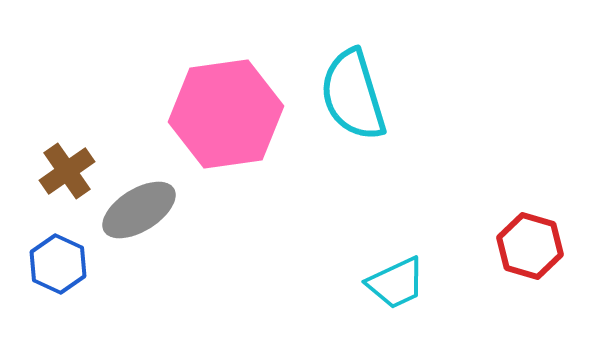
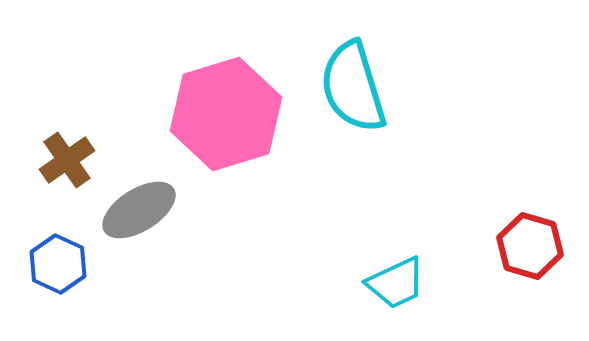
cyan semicircle: moved 8 px up
pink hexagon: rotated 9 degrees counterclockwise
brown cross: moved 11 px up
